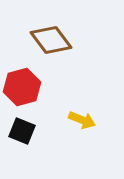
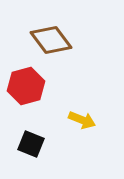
red hexagon: moved 4 px right, 1 px up
black square: moved 9 px right, 13 px down
